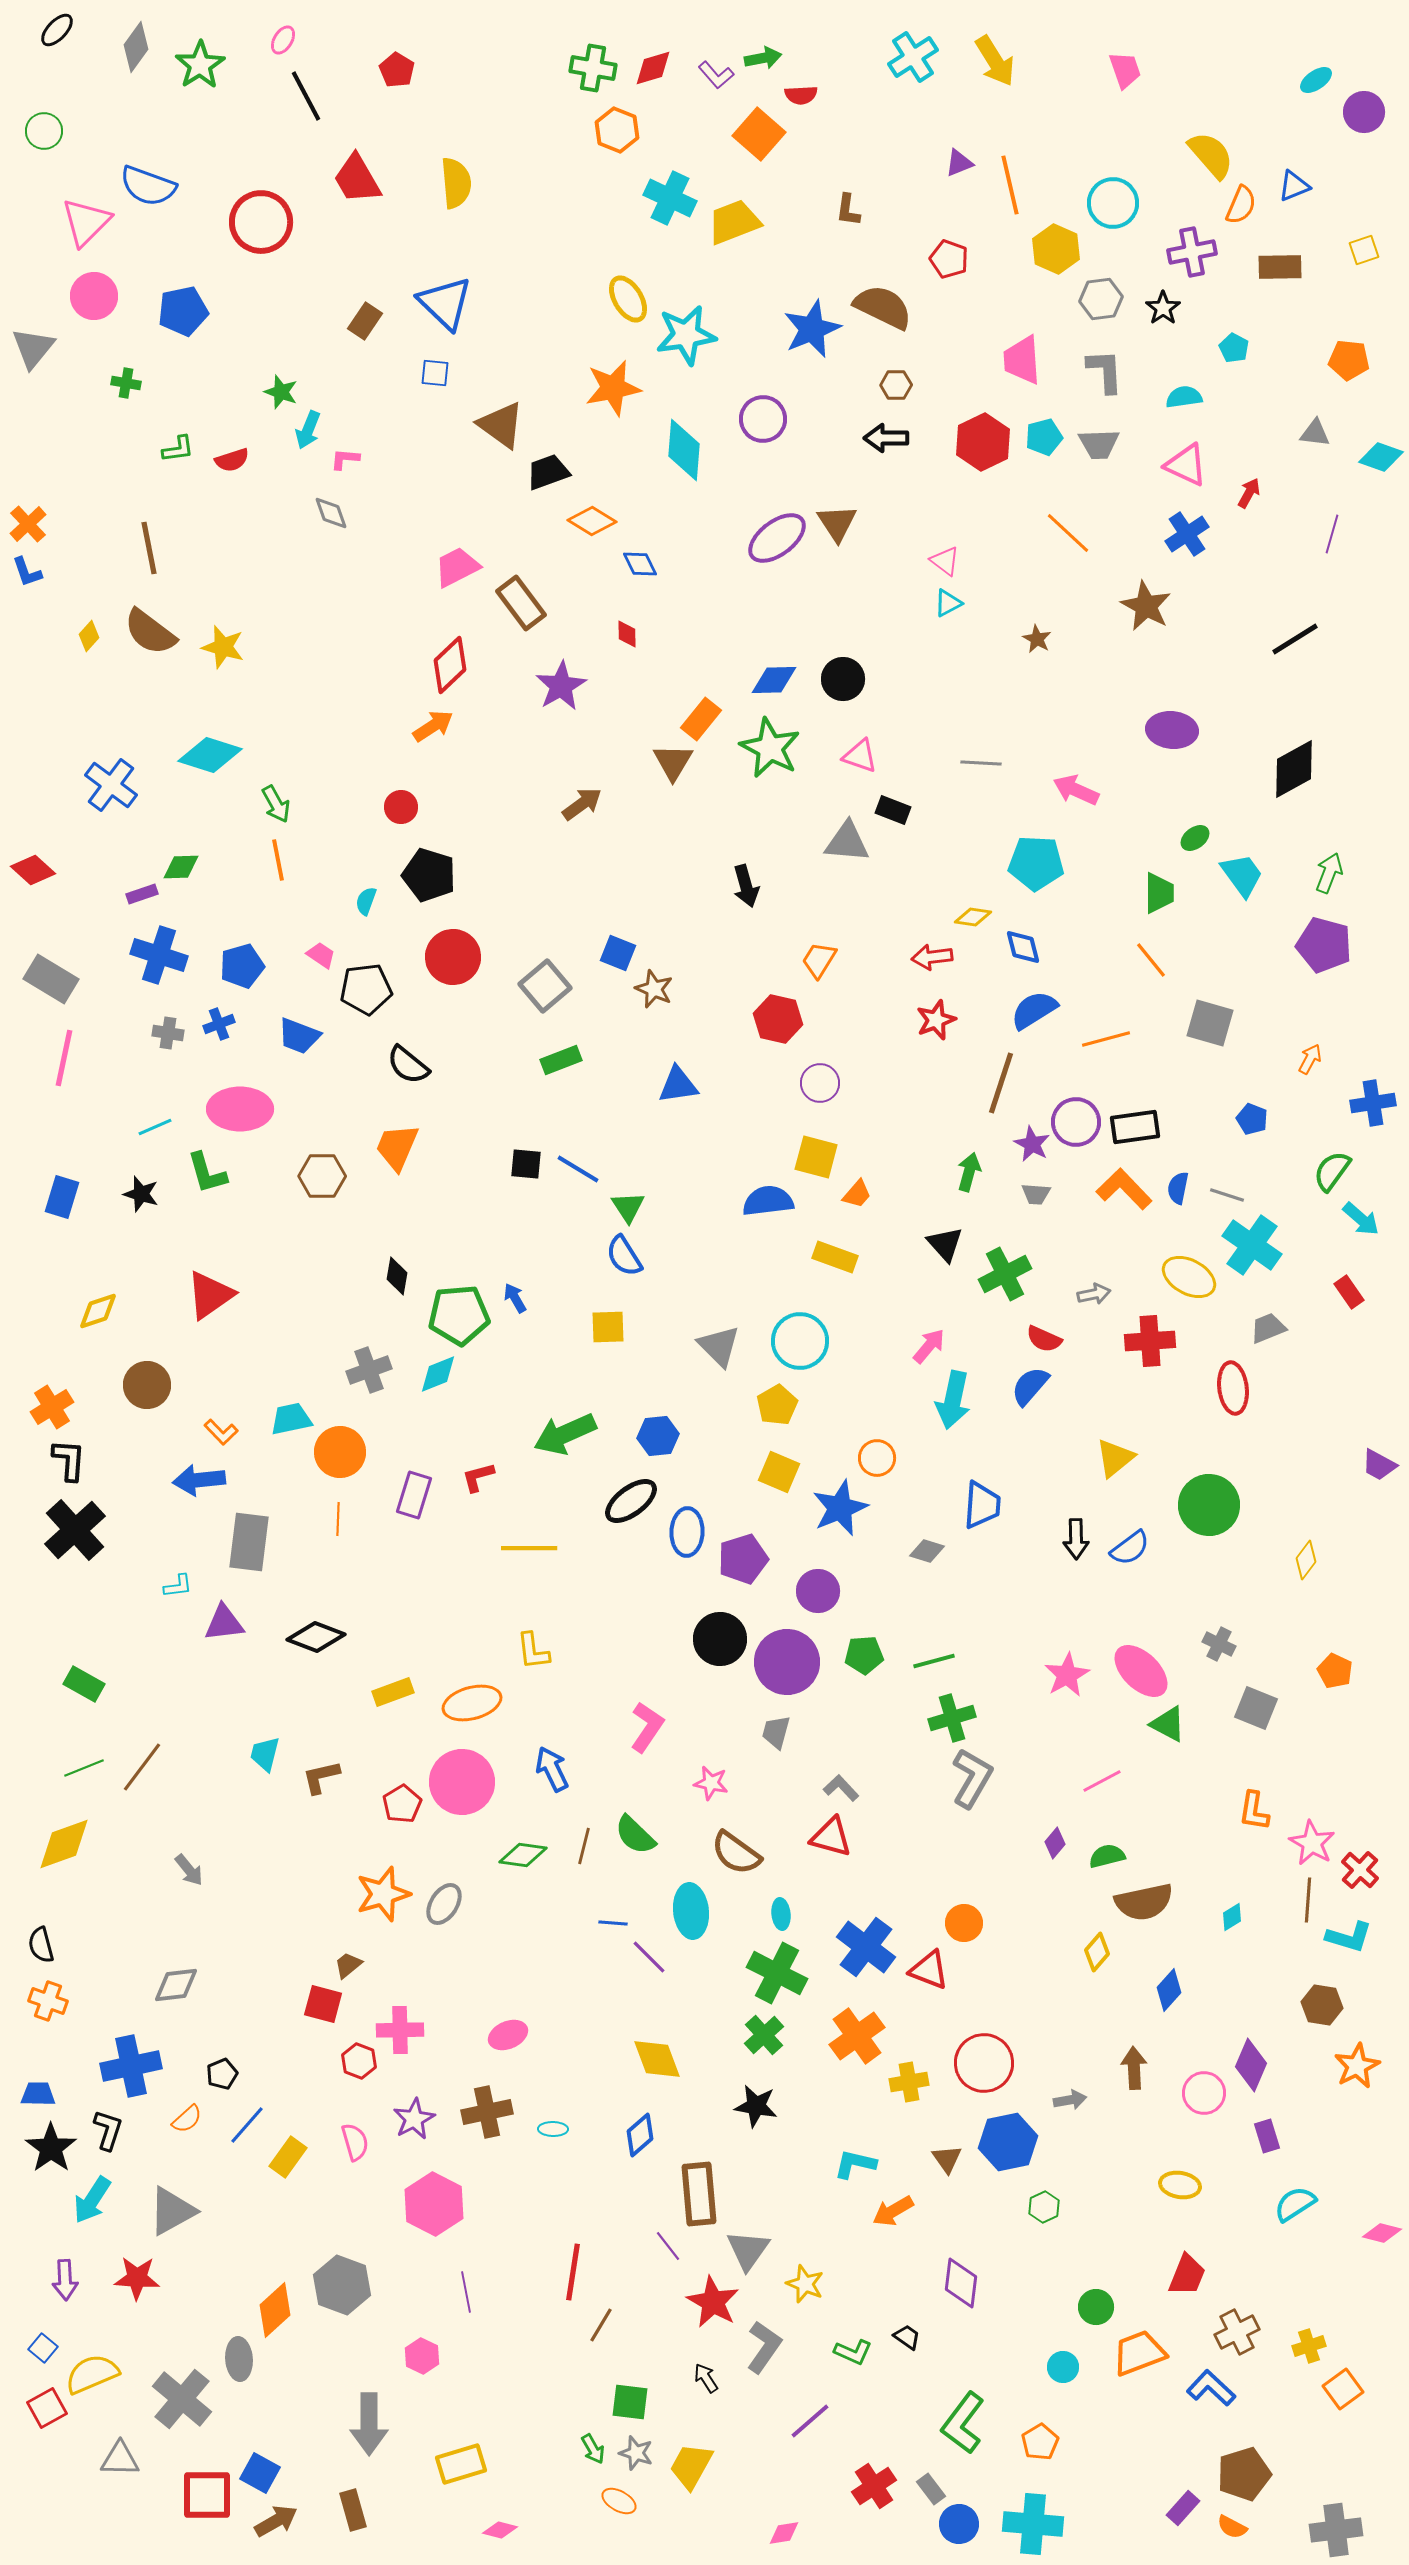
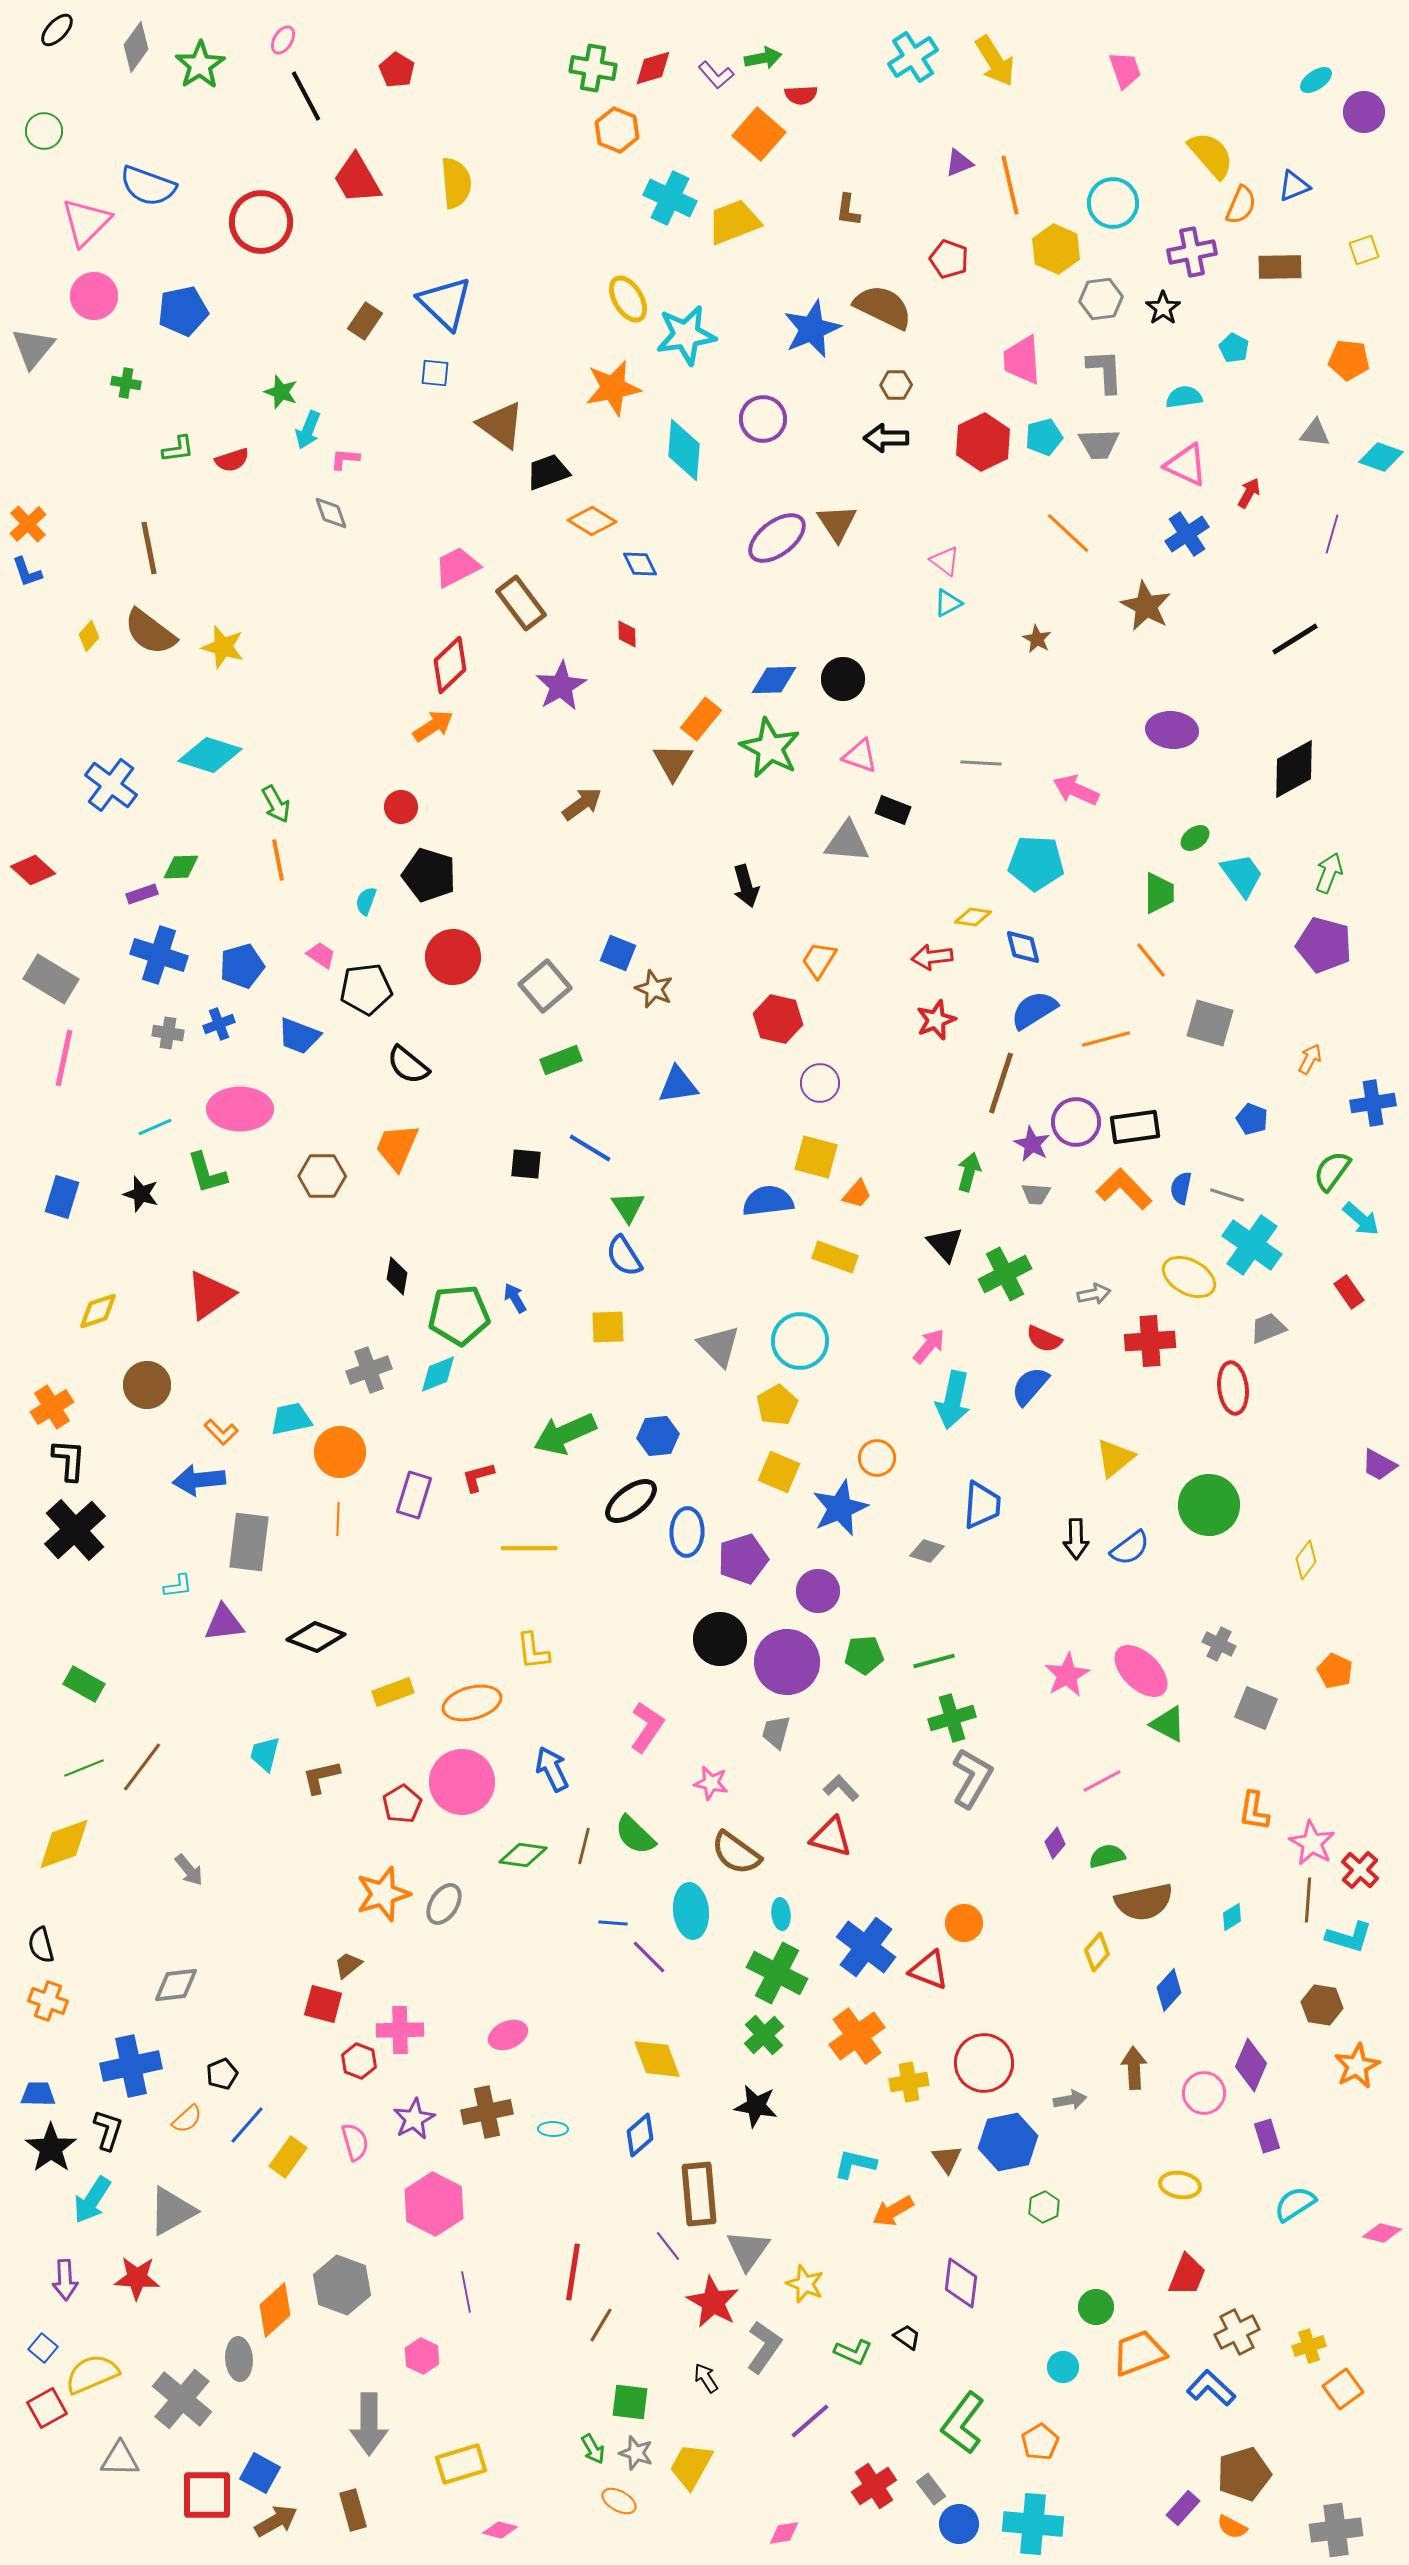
blue line at (578, 1169): moved 12 px right, 21 px up
blue semicircle at (1178, 1188): moved 3 px right
